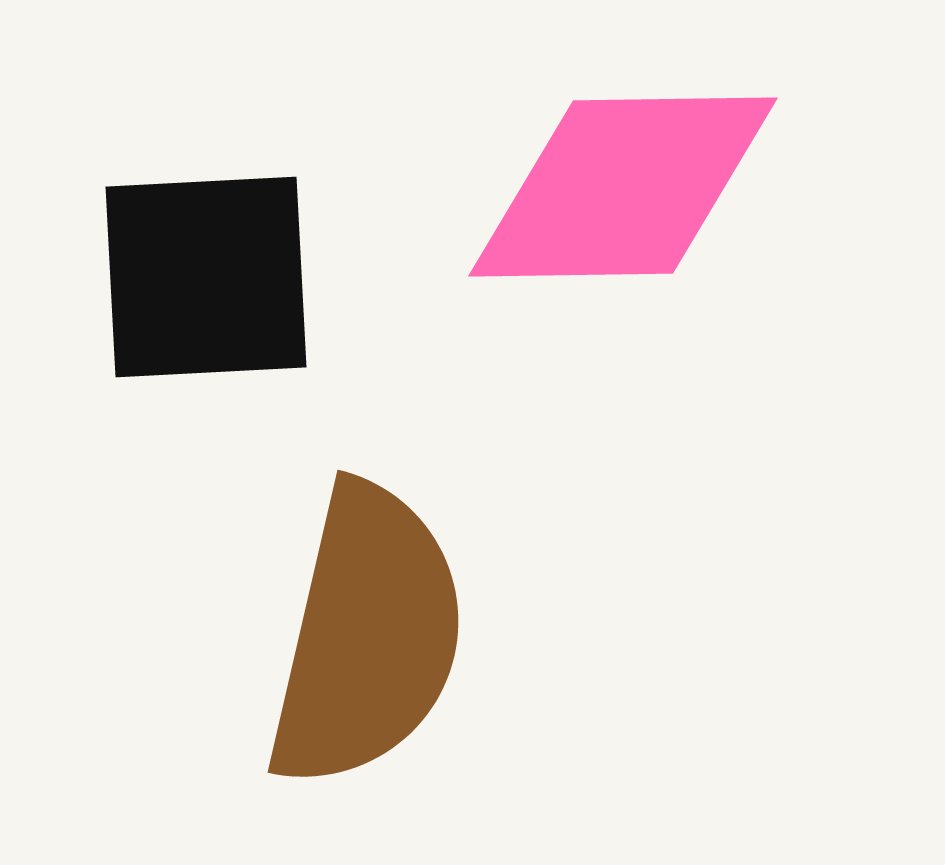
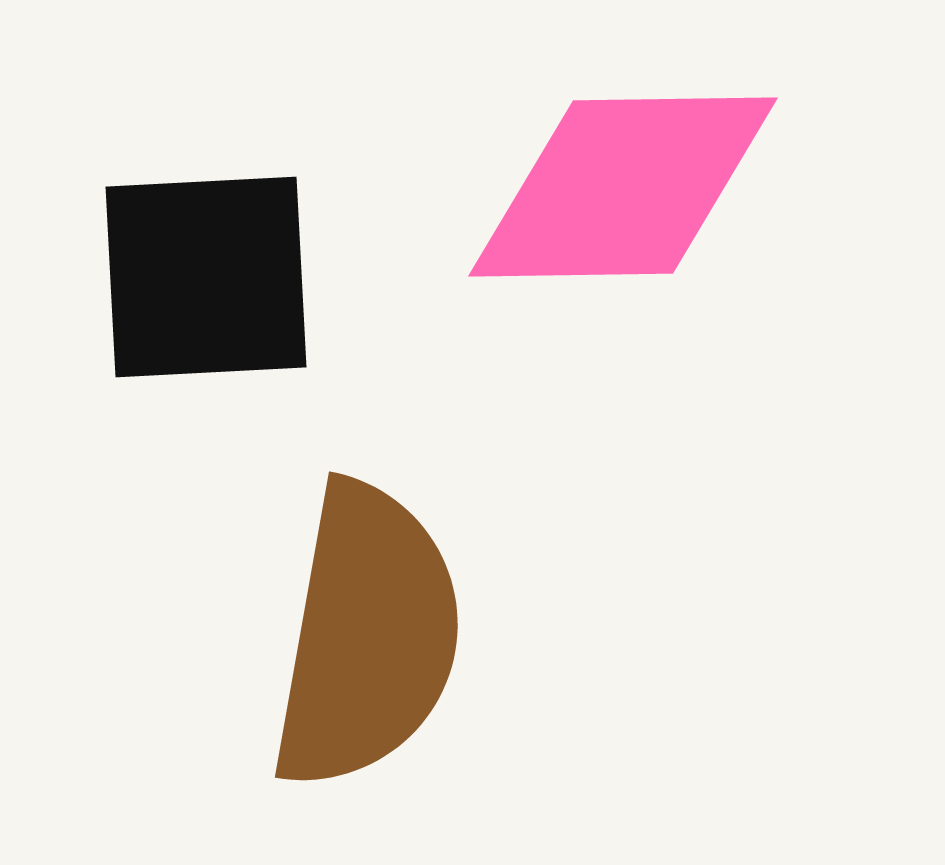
brown semicircle: rotated 3 degrees counterclockwise
